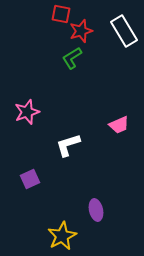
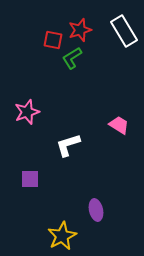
red square: moved 8 px left, 26 px down
red star: moved 1 px left, 1 px up
pink trapezoid: rotated 125 degrees counterclockwise
purple square: rotated 24 degrees clockwise
